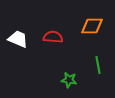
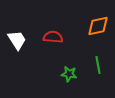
orange diamond: moved 6 px right; rotated 10 degrees counterclockwise
white trapezoid: moved 1 px left, 1 px down; rotated 35 degrees clockwise
green star: moved 6 px up
